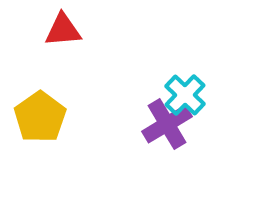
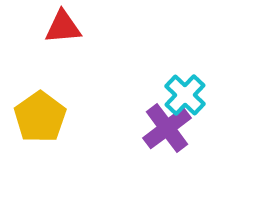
red triangle: moved 3 px up
purple cross: moved 4 px down; rotated 6 degrees counterclockwise
